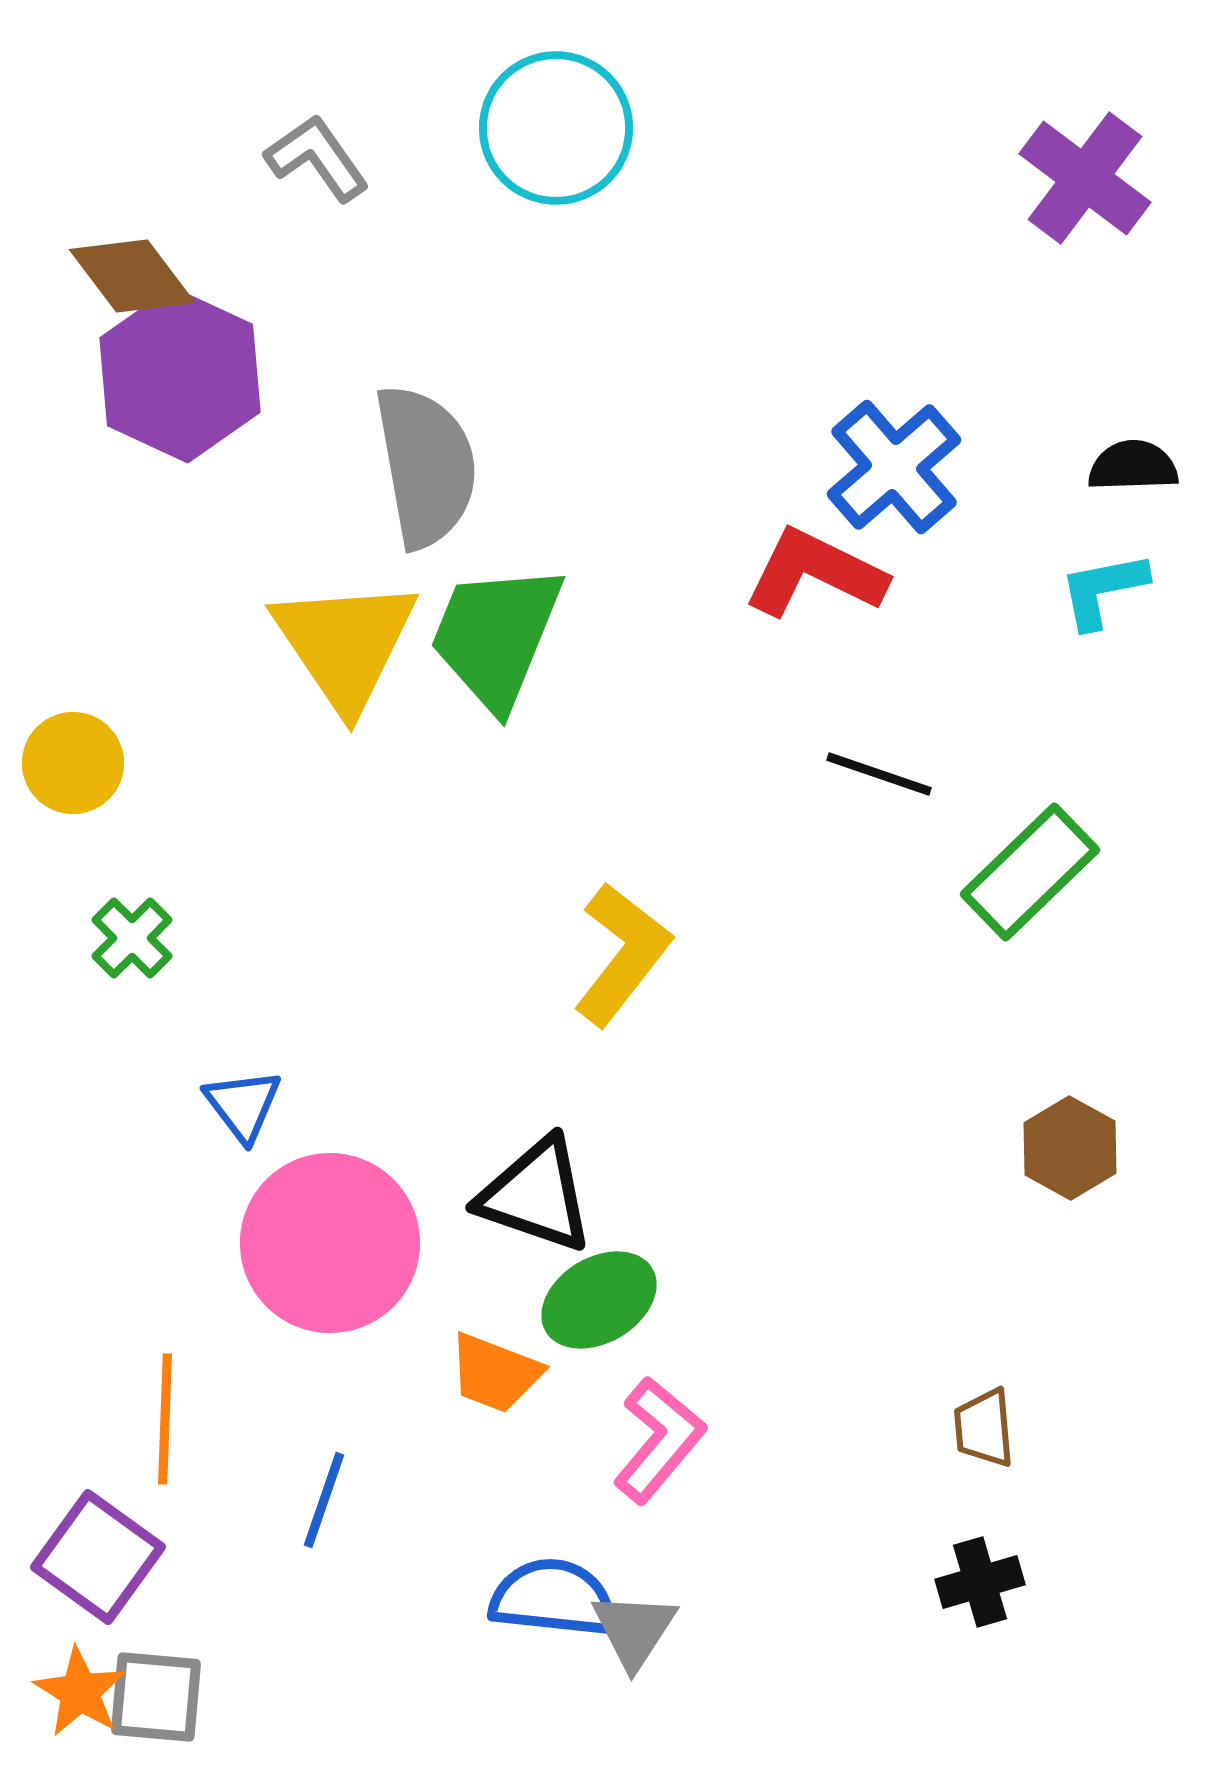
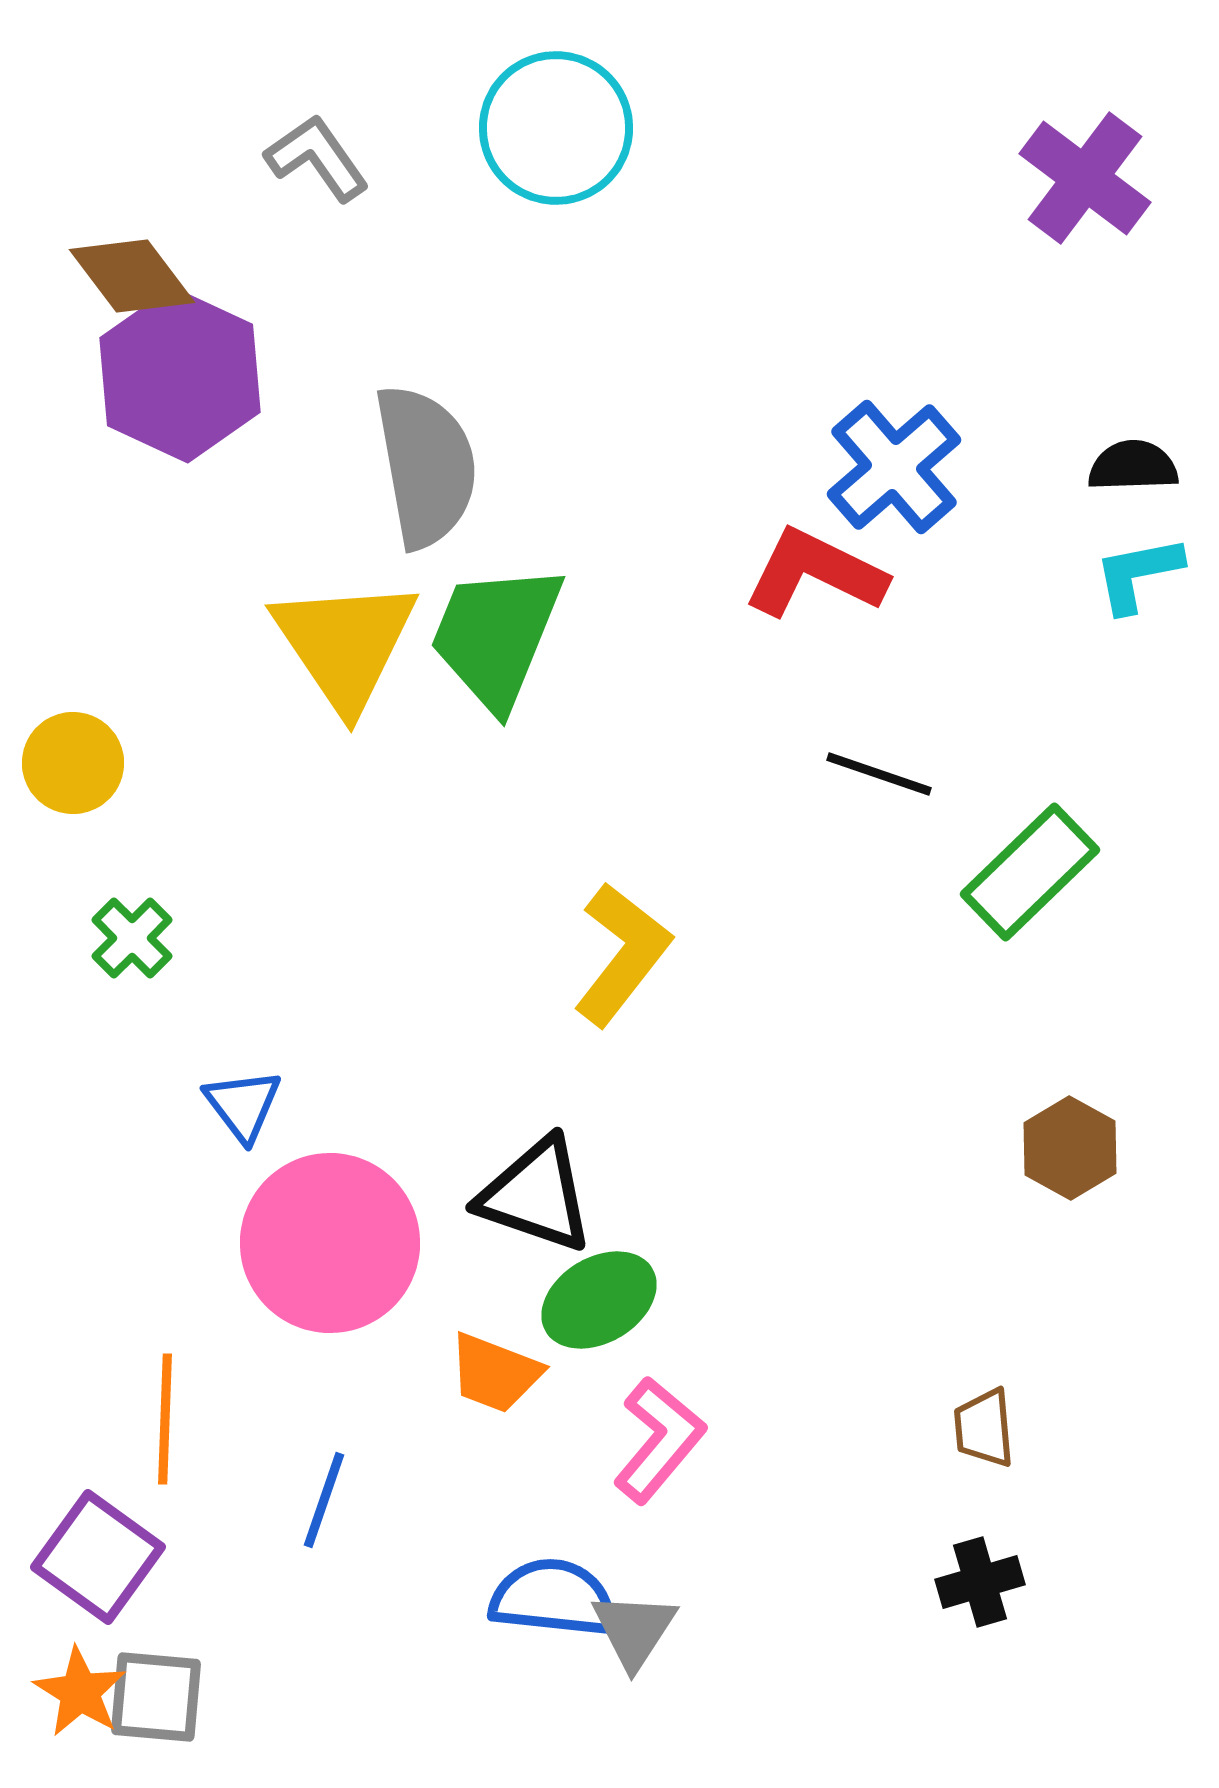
cyan L-shape: moved 35 px right, 16 px up
